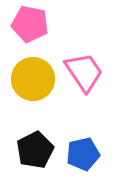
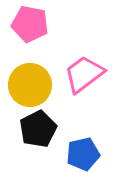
pink trapezoid: moved 2 px down; rotated 93 degrees counterclockwise
yellow circle: moved 3 px left, 6 px down
black pentagon: moved 3 px right, 21 px up
